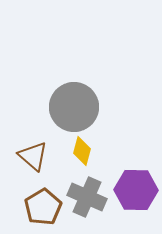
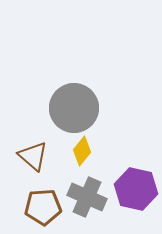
gray circle: moved 1 px down
yellow diamond: rotated 24 degrees clockwise
purple hexagon: moved 1 px up; rotated 12 degrees clockwise
brown pentagon: rotated 27 degrees clockwise
